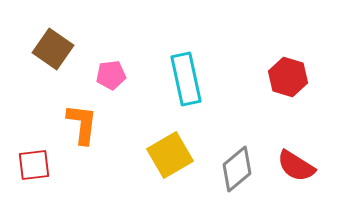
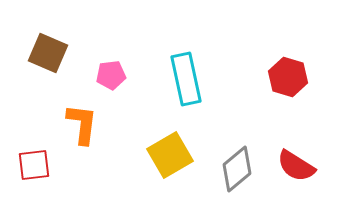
brown square: moved 5 px left, 4 px down; rotated 12 degrees counterclockwise
